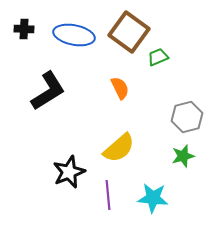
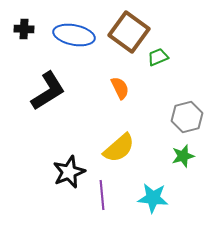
purple line: moved 6 px left
